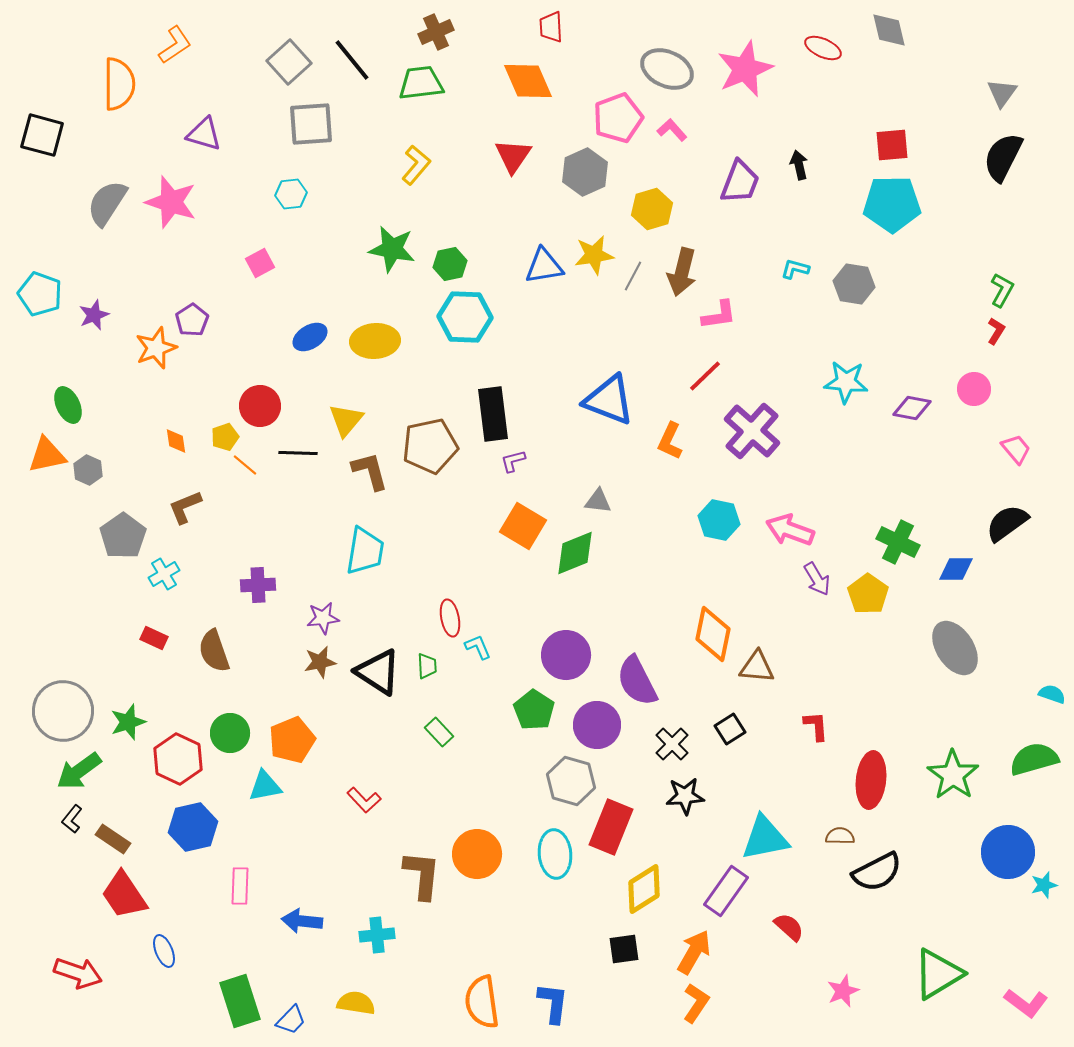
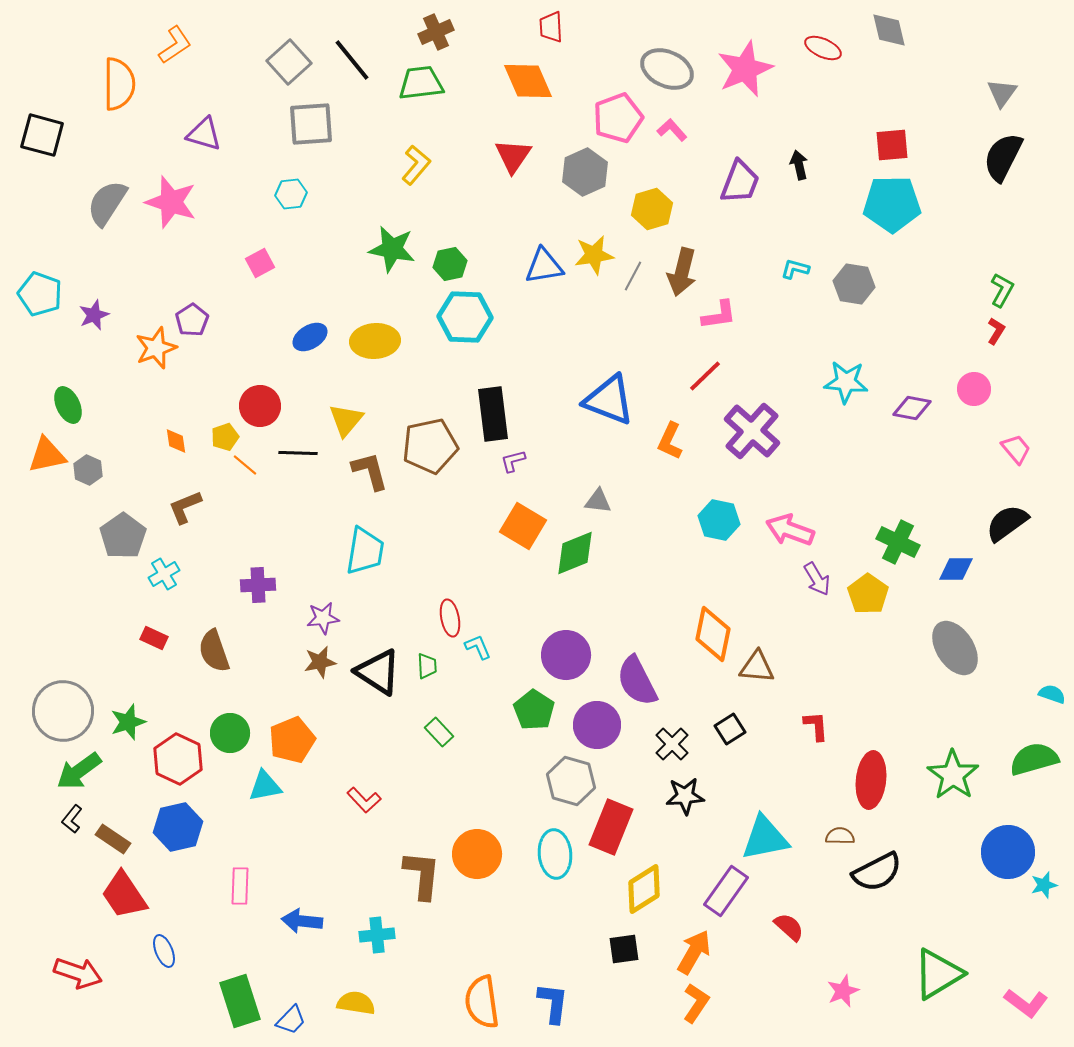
blue hexagon at (193, 827): moved 15 px left
